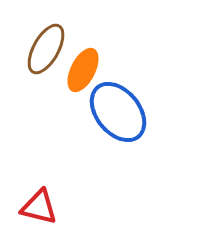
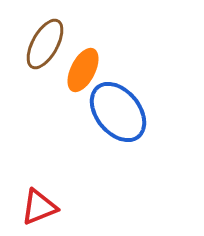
brown ellipse: moved 1 px left, 5 px up
red triangle: rotated 36 degrees counterclockwise
